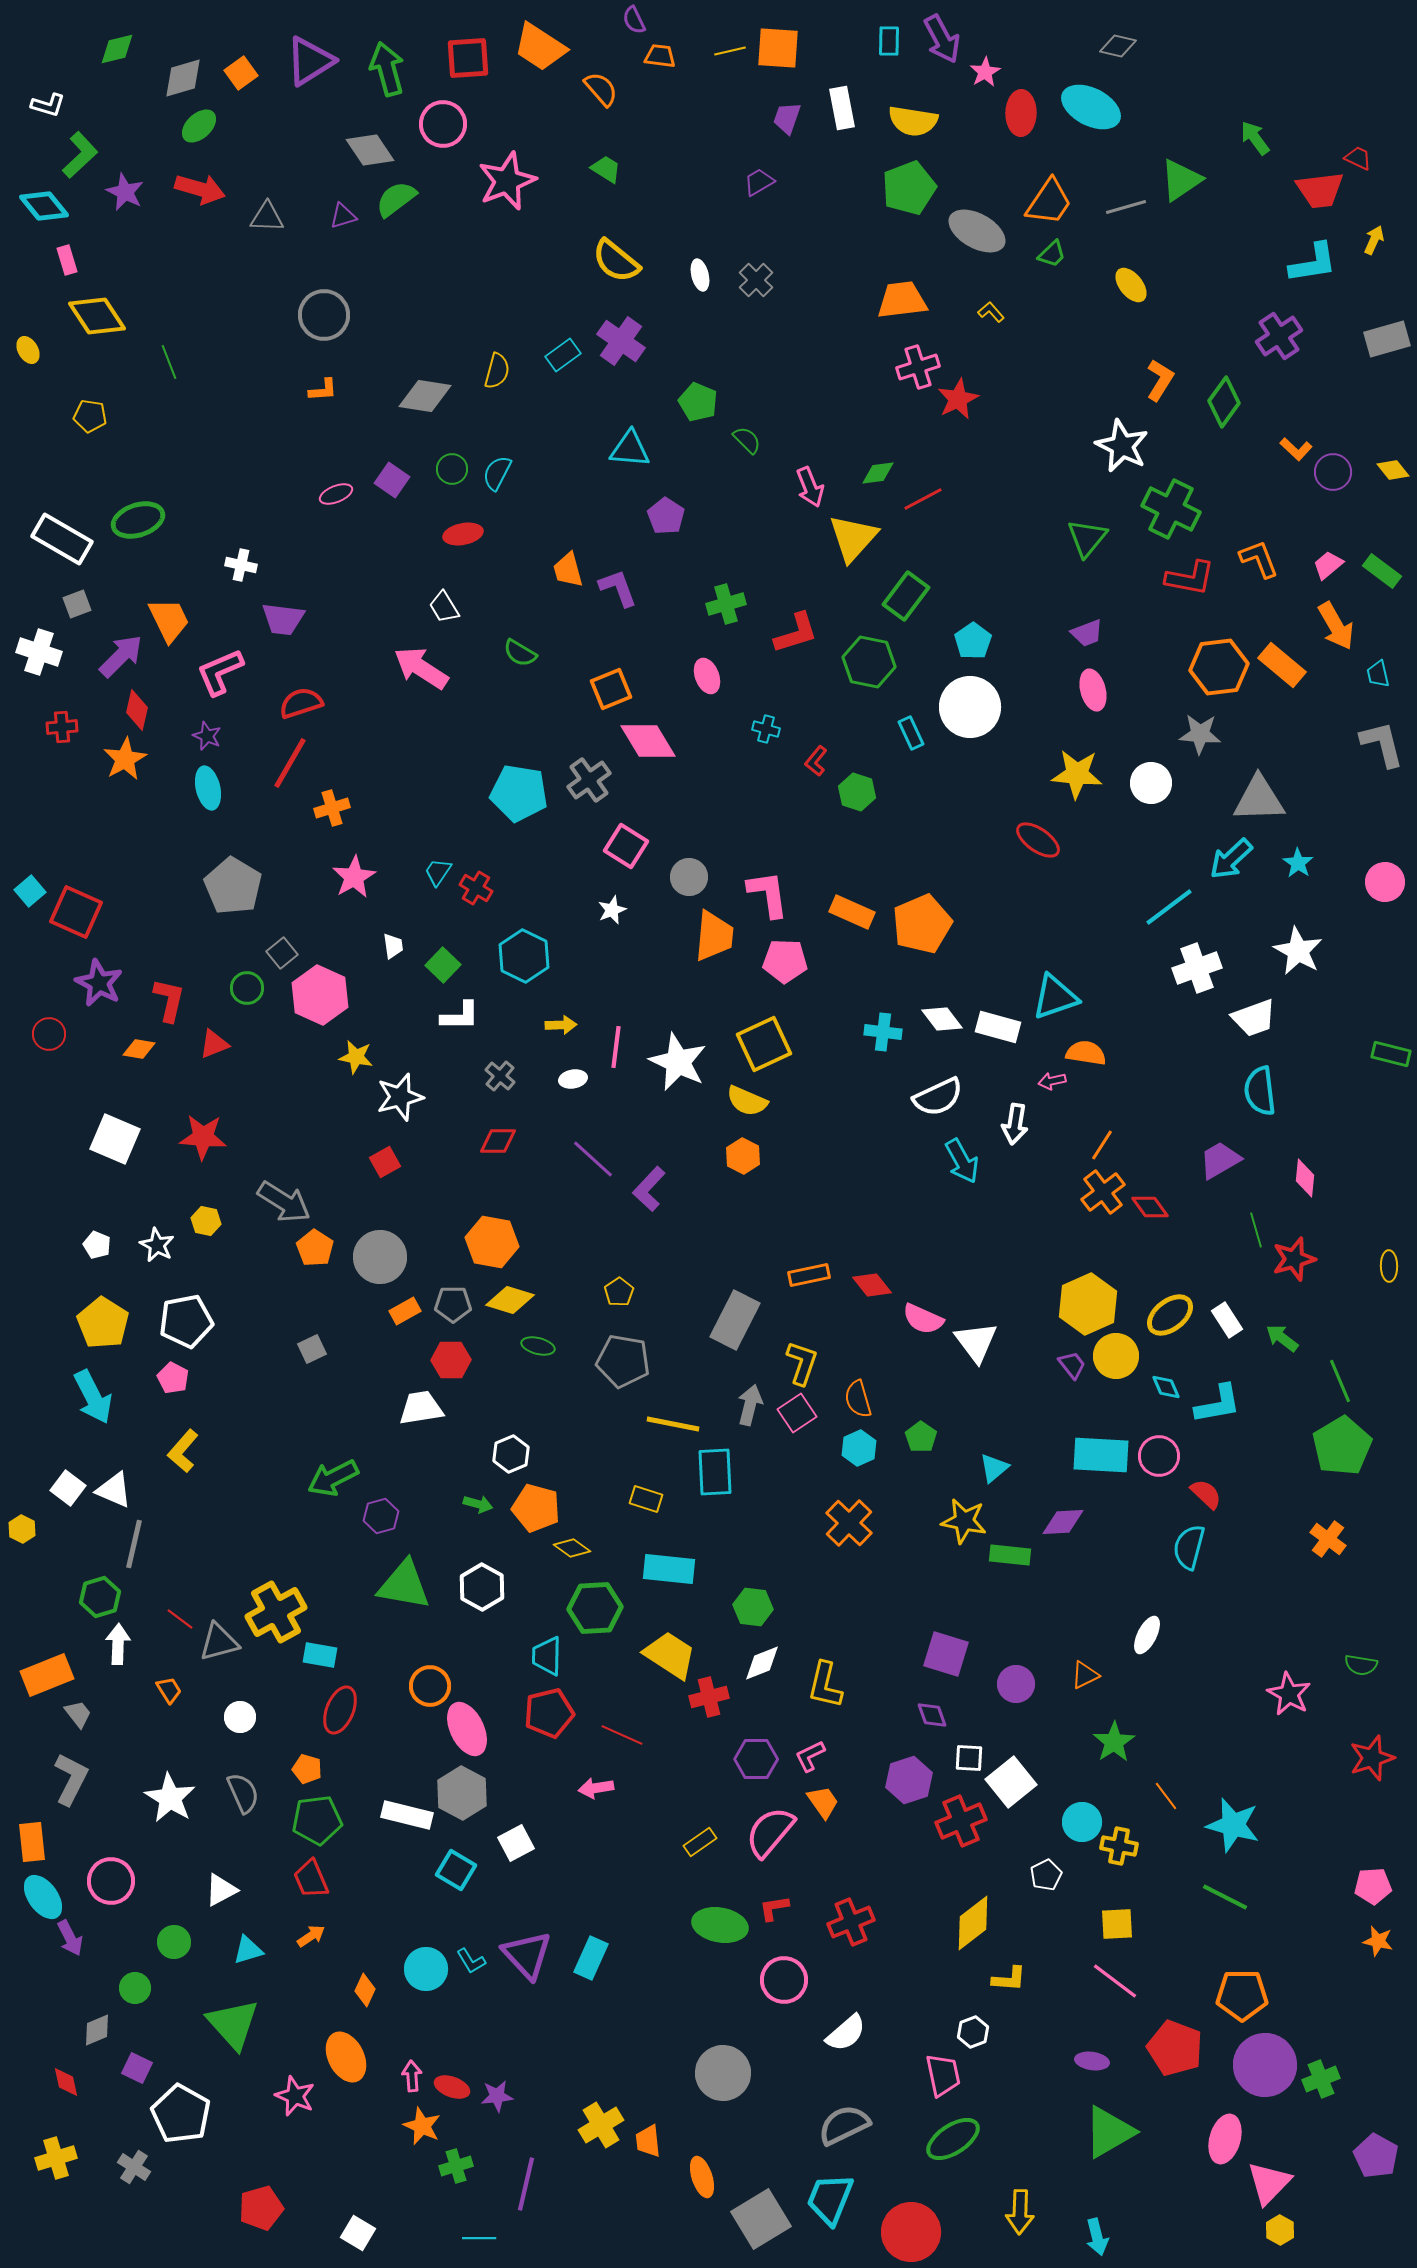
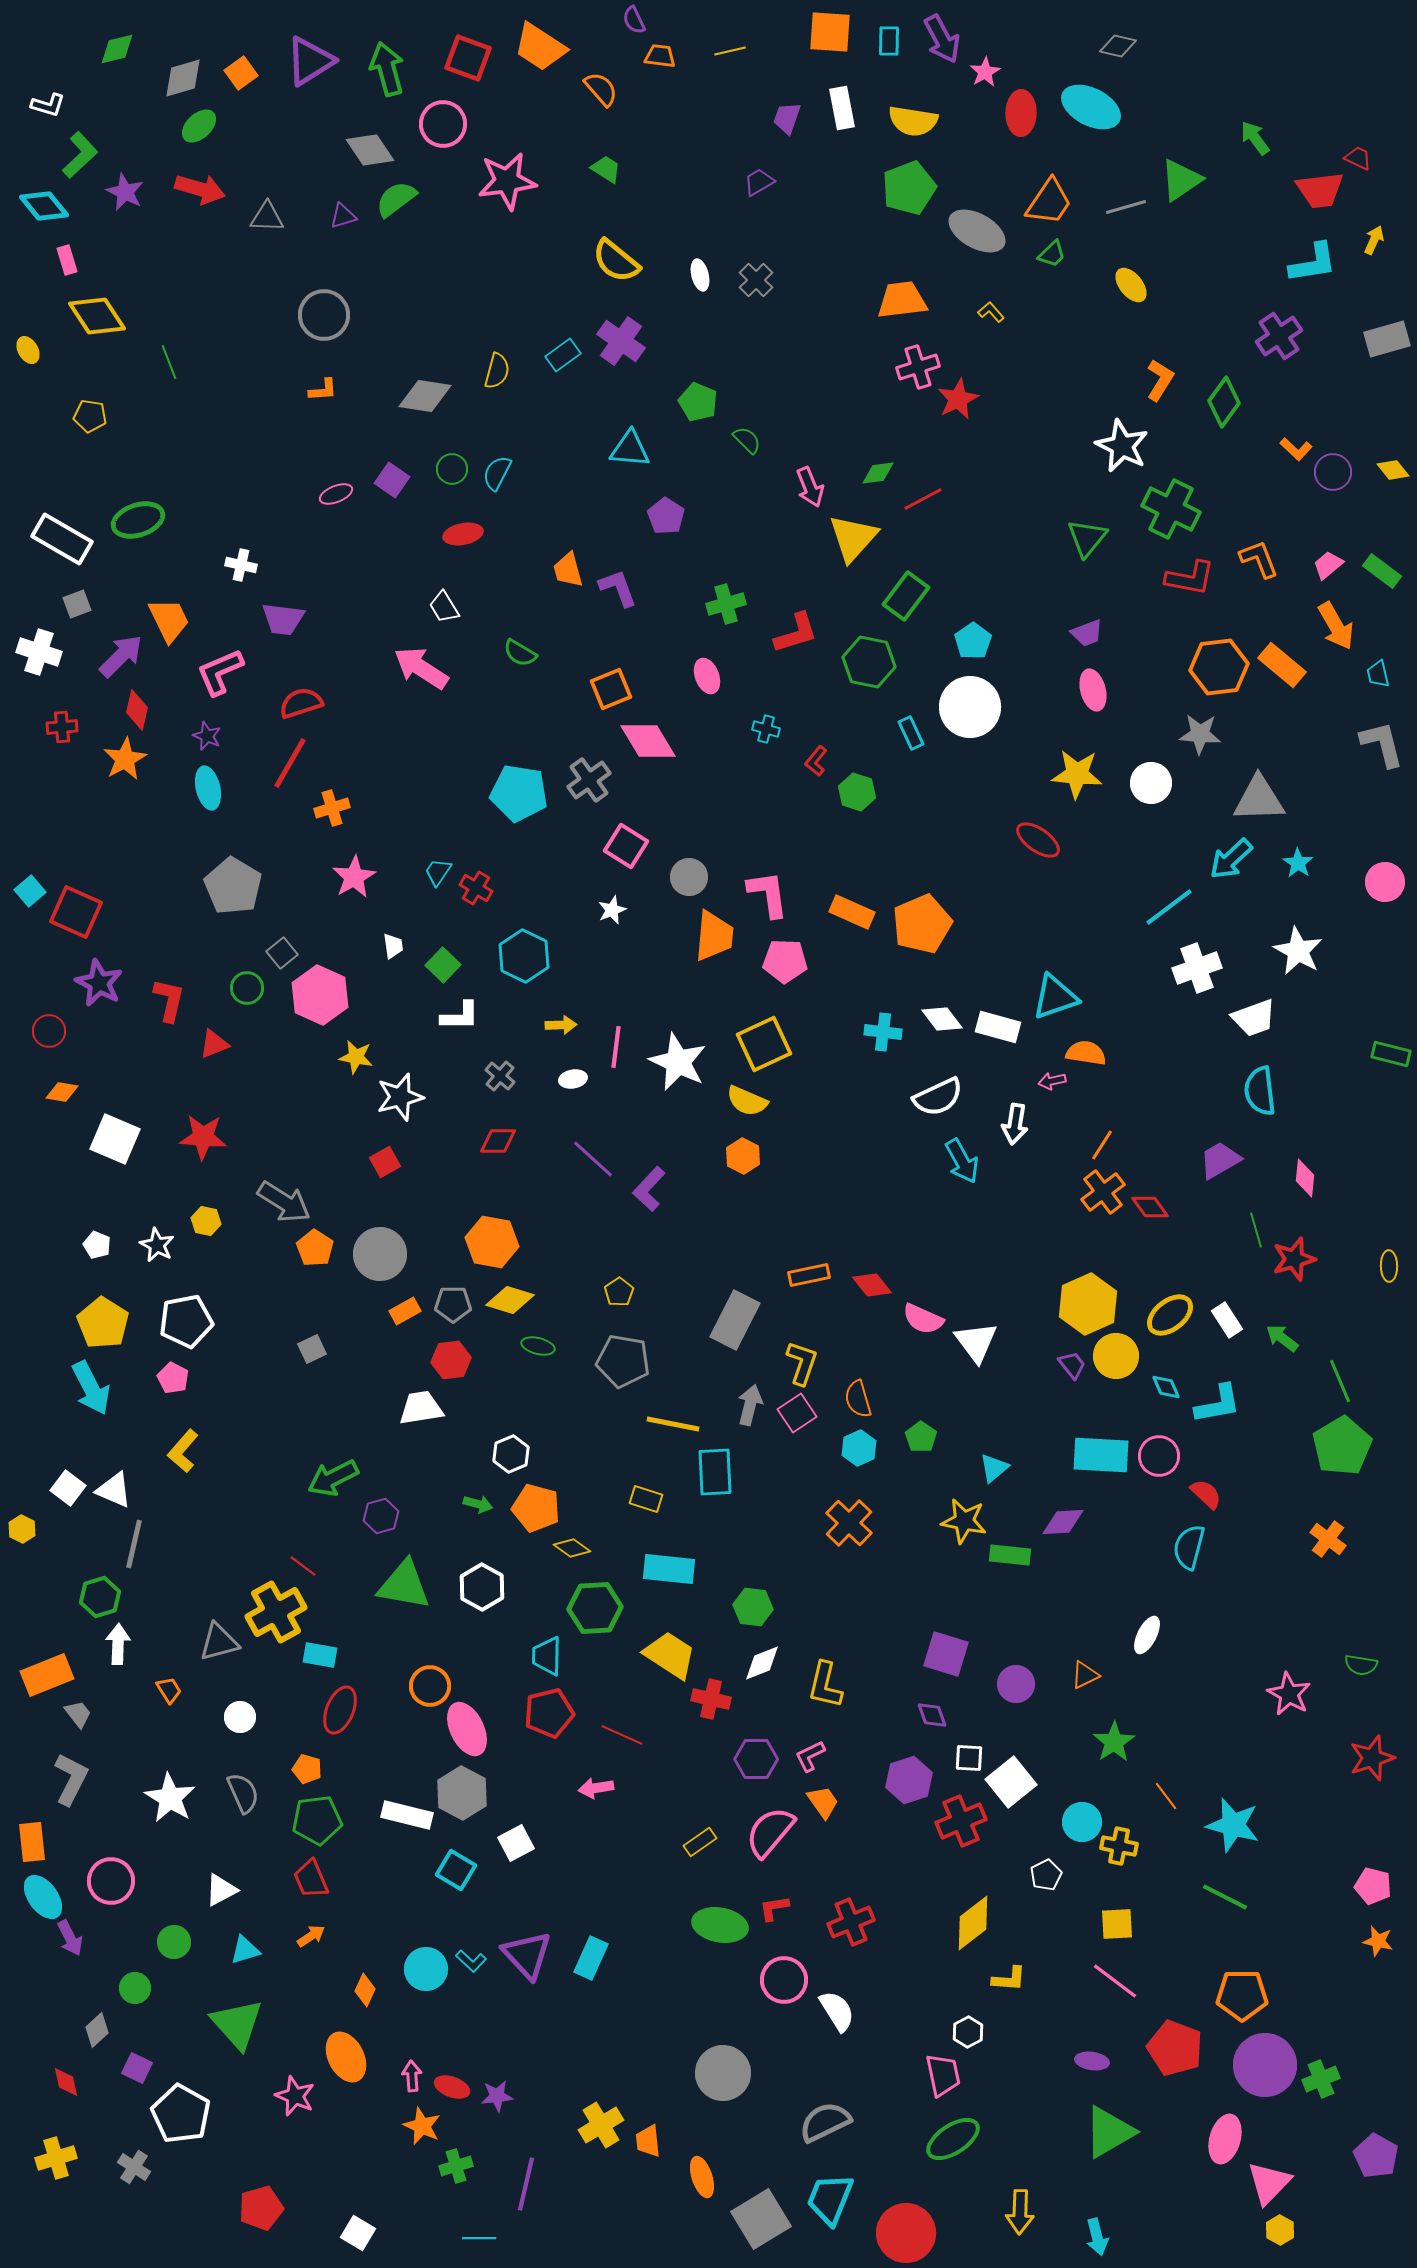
orange square at (778, 48): moved 52 px right, 16 px up
red square at (468, 58): rotated 24 degrees clockwise
pink star at (507, 181): rotated 14 degrees clockwise
red circle at (49, 1034): moved 3 px up
orange diamond at (139, 1049): moved 77 px left, 43 px down
gray circle at (380, 1257): moved 3 px up
red hexagon at (451, 1360): rotated 6 degrees counterclockwise
cyan arrow at (93, 1397): moved 2 px left, 9 px up
red line at (180, 1619): moved 123 px right, 53 px up
red cross at (709, 1697): moved 2 px right, 2 px down; rotated 27 degrees clockwise
pink pentagon at (1373, 1886): rotated 18 degrees clockwise
cyan triangle at (248, 1950): moved 3 px left
cyan L-shape at (471, 1961): rotated 16 degrees counterclockwise
green triangle at (233, 2024): moved 4 px right
gray diamond at (97, 2030): rotated 20 degrees counterclockwise
white hexagon at (973, 2032): moved 5 px left; rotated 8 degrees counterclockwise
white semicircle at (846, 2033): moved 9 px left, 22 px up; rotated 81 degrees counterclockwise
gray semicircle at (844, 2125): moved 19 px left, 3 px up
red circle at (911, 2232): moved 5 px left, 1 px down
